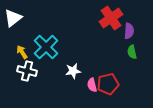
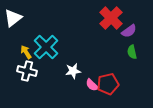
red cross: rotated 10 degrees counterclockwise
purple semicircle: rotated 49 degrees clockwise
yellow arrow: moved 4 px right
pink semicircle: rotated 32 degrees counterclockwise
